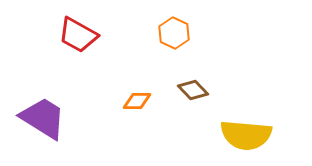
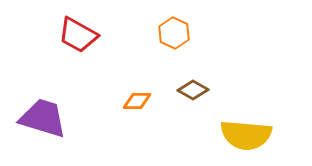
brown diamond: rotated 16 degrees counterclockwise
purple trapezoid: rotated 15 degrees counterclockwise
